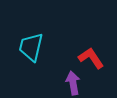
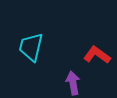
red L-shape: moved 6 px right, 3 px up; rotated 20 degrees counterclockwise
